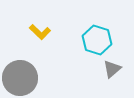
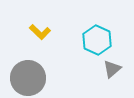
cyan hexagon: rotated 8 degrees clockwise
gray circle: moved 8 px right
